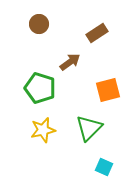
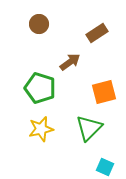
orange square: moved 4 px left, 2 px down
yellow star: moved 2 px left, 1 px up
cyan square: moved 1 px right
